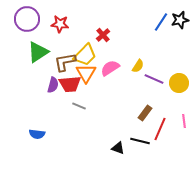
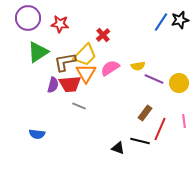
purple circle: moved 1 px right, 1 px up
yellow semicircle: rotated 48 degrees clockwise
